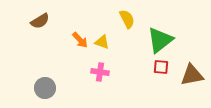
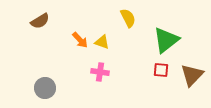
yellow semicircle: moved 1 px right, 1 px up
green triangle: moved 6 px right
red square: moved 3 px down
brown triangle: rotated 35 degrees counterclockwise
